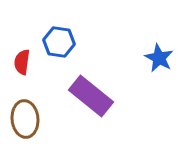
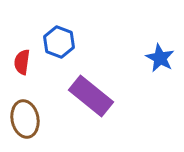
blue hexagon: rotated 12 degrees clockwise
blue star: moved 1 px right
brown ellipse: rotated 6 degrees counterclockwise
